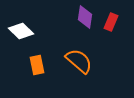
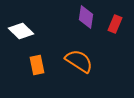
purple diamond: moved 1 px right
red rectangle: moved 4 px right, 2 px down
orange semicircle: rotated 8 degrees counterclockwise
